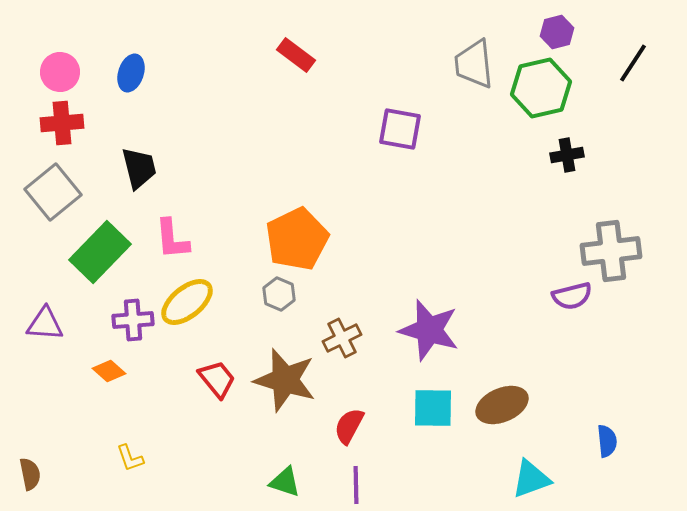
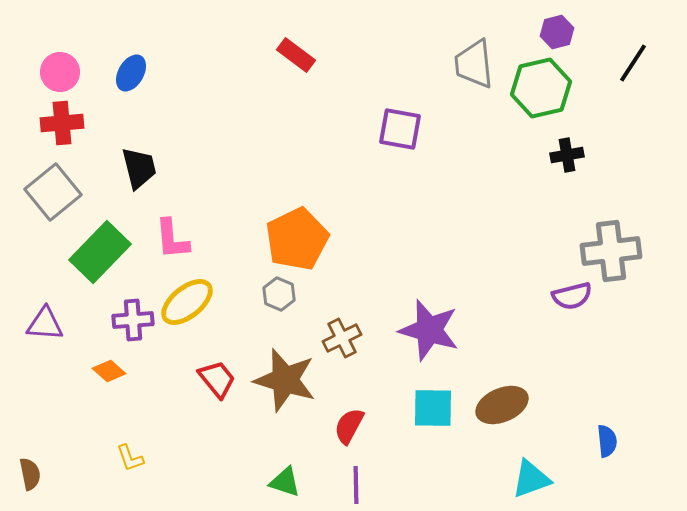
blue ellipse: rotated 12 degrees clockwise
